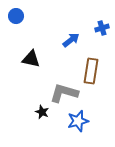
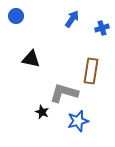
blue arrow: moved 1 px right, 21 px up; rotated 18 degrees counterclockwise
